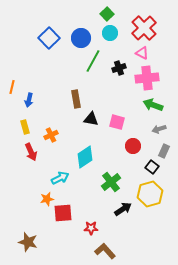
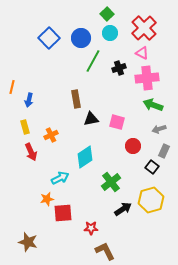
black triangle: rotated 21 degrees counterclockwise
yellow hexagon: moved 1 px right, 6 px down
brown L-shape: rotated 15 degrees clockwise
